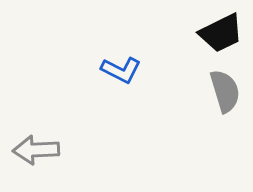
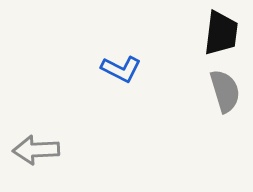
black trapezoid: rotated 57 degrees counterclockwise
blue L-shape: moved 1 px up
